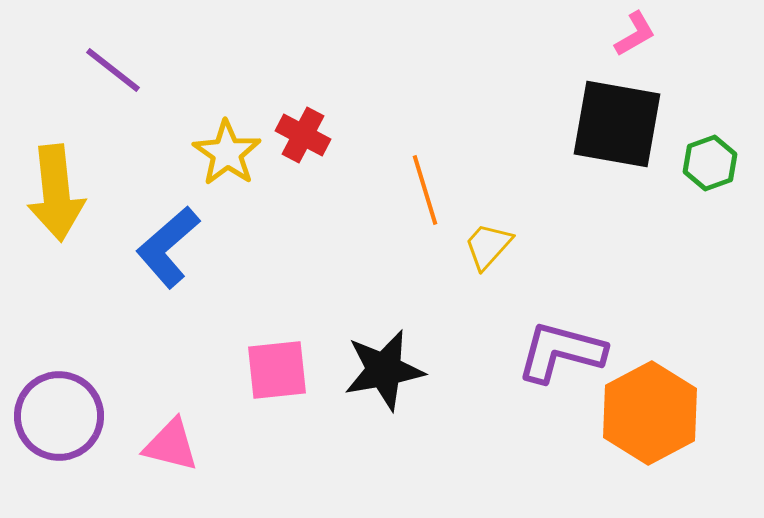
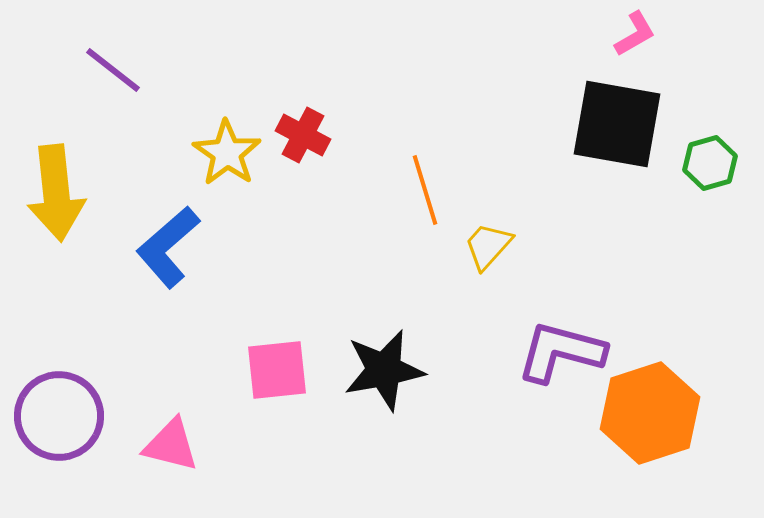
green hexagon: rotated 4 degrees clockwise
orange hexagon: rotated 10 degrees clockwise
